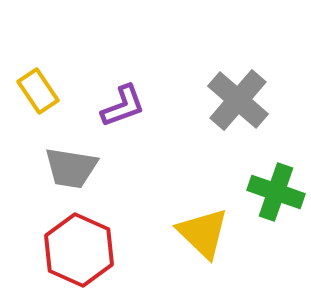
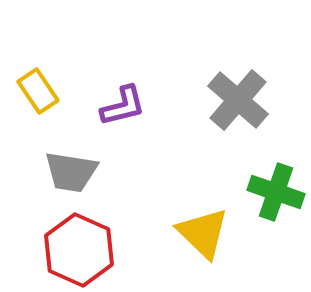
purple L-shape: rotated 6 degrees clockwise
gray trapezoid: moved 4 px down
